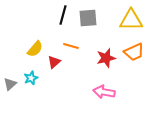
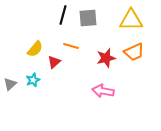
cyan star: moved 2 px right, 2 px down
pink arrow: moved 1 px left, 1 px up
